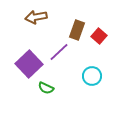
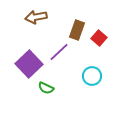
red square: moved 2 px down
